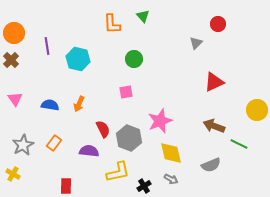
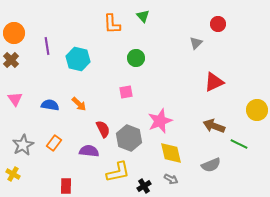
green circle: moved 2 px right, 1 px up
orange arrow: rotated 70 degrees counterclockwise
